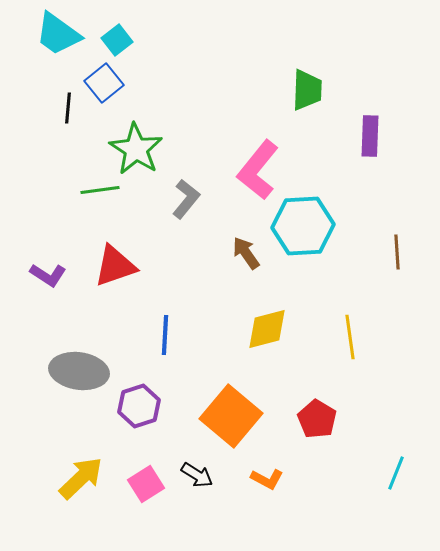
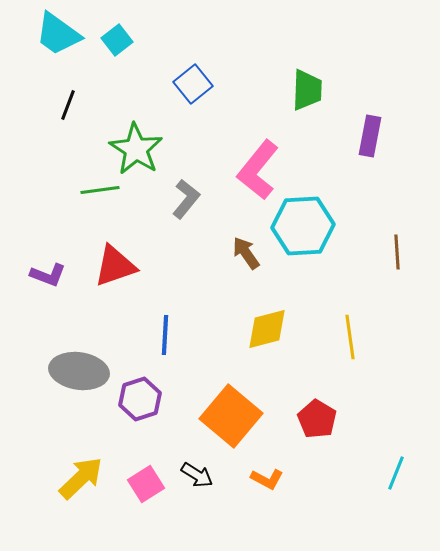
blue square: moved 89 px right, 1 px down
black line: moved 3 px up; rotated 16 degrees clockwise
purple rectangle: rotated 9 degrees clockwise
purple L-shape: rotated 12 degrees counterclockwise
purple hexagon: moved 1 px right, 7 px up
